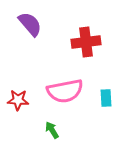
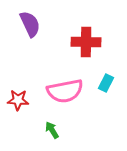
purple semicircle: rotated 16 degrees clockwise
red cross: rotated 8 degrees clockwise
cyan rectangle: moved 15 px up; rotated 30 degrees clockwise
